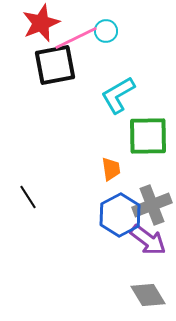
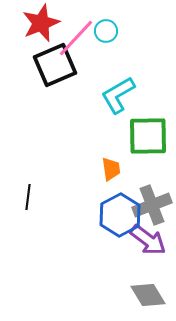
pink line: rotated 21 degrees counterclockwise
black square: rotated 12 degrees counterclockwise
black line: rotated 40 degrees clockwise
